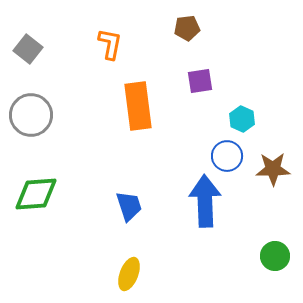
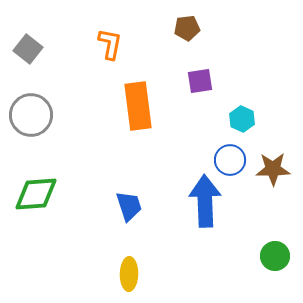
blue circle: moved 3 px right, 4 px down
yellow ellipse: rotated 20 degrees counterclockwise
